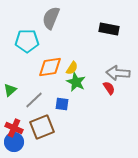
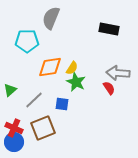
brown square: moved 1 px right, 1 px down
